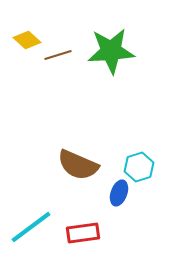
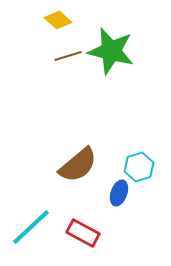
yellow diamond: moved 31 px right, 20 px up
green star: rotated 18 degrees clockwise
brown line: moved 10 px right, 1 px down
brown semicircle: rotated 63 degrees counterclockwise
cyan line: rotated 6 degrees counterclockwise
red rectangle: rotated 36 degrees clockwise
